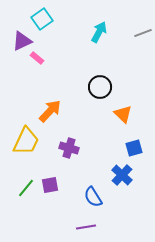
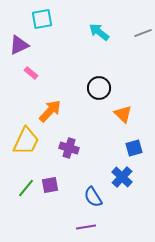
cyan square: rotated 25 degrees clockwise
cyan arrow: rotated 80 degrees counterclockwise
purple triangle: moved 3 px left, 4 px down
pink rectangle: moved 6 px left, 15 px down
black circle: moved 1 px left, 1 px down
blue cross: moved 2 px down
